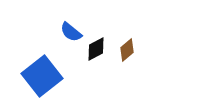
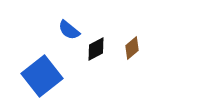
blue semicircle: moved 2 px left, 2 px up
brown diamond: moved 5 px right, 2 px up
